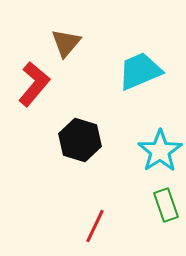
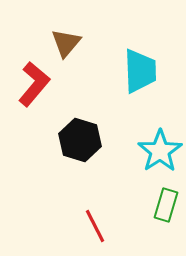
cyan trapezoid: rotated 111 degrees clockwise
green rectangle: rotated 36 degrees clockwise
red line: rotated 52 degrees counterclockwise
